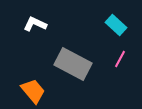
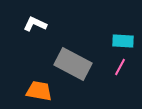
cyan rectangle: moved 7 px right, 16 px down; rotated 40 degrees counterclockwise
pink line: moved 8 px down
orange trapezoid: moved 6 px right; rotated 40 degrees counterclockwise
